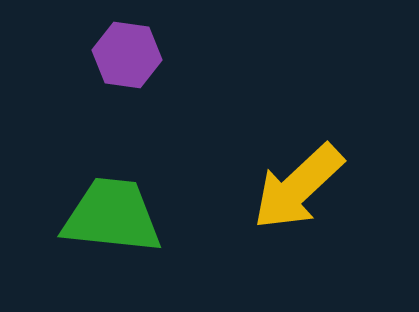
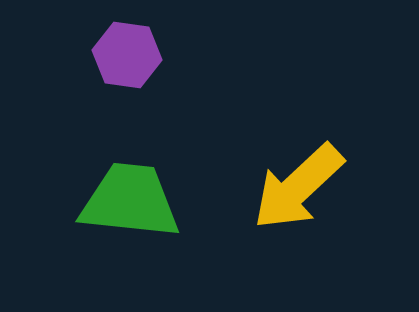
green trapezoid: moved 18 px right, 15 px up
